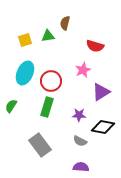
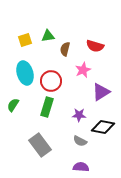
brown semicircle: moved 26 px down
cyan ellipse: rotated 40 degrees counterclockwise
green semicircle: moved 2 px right, 1 px up
